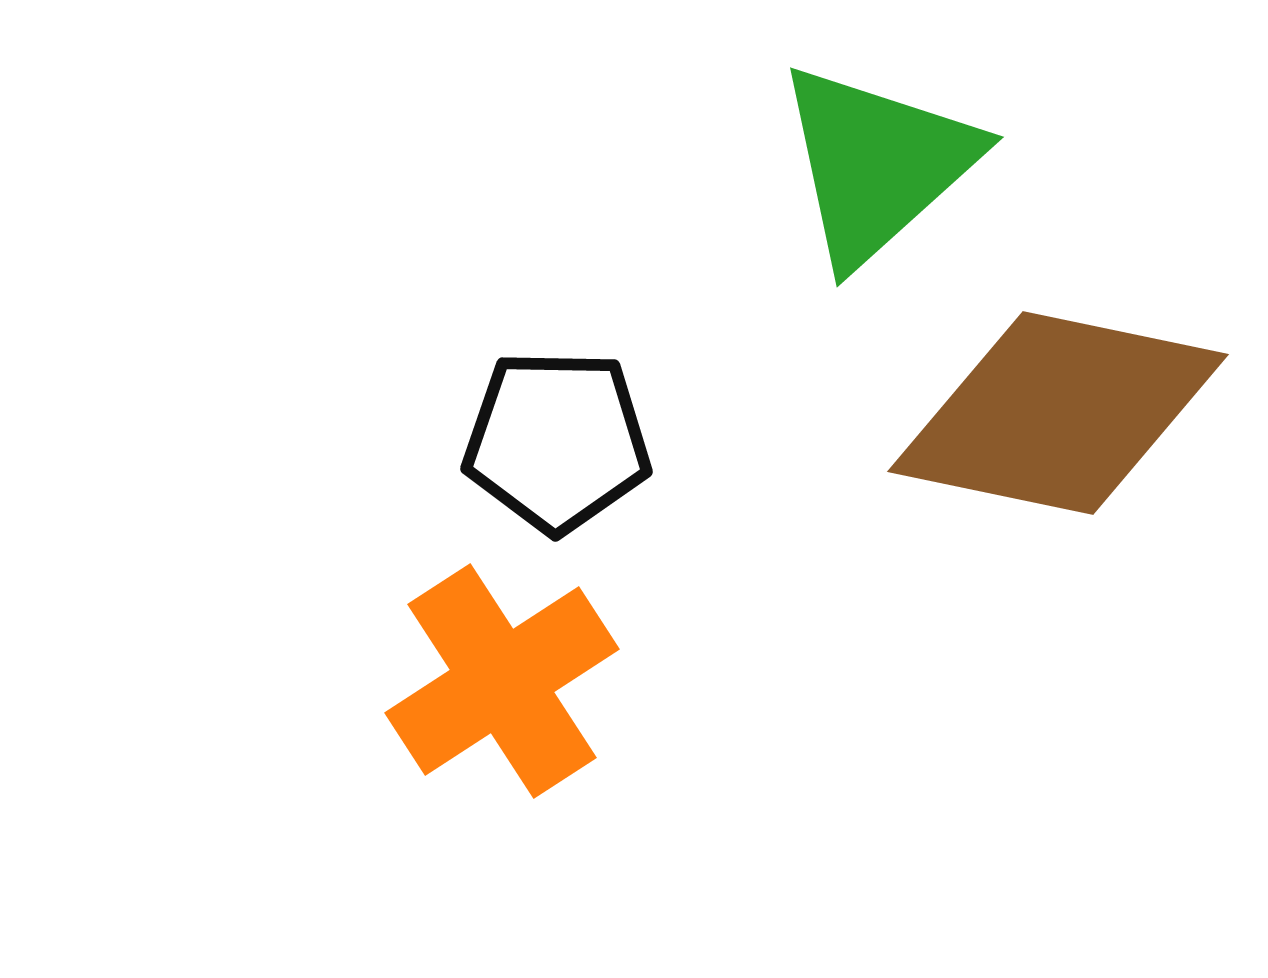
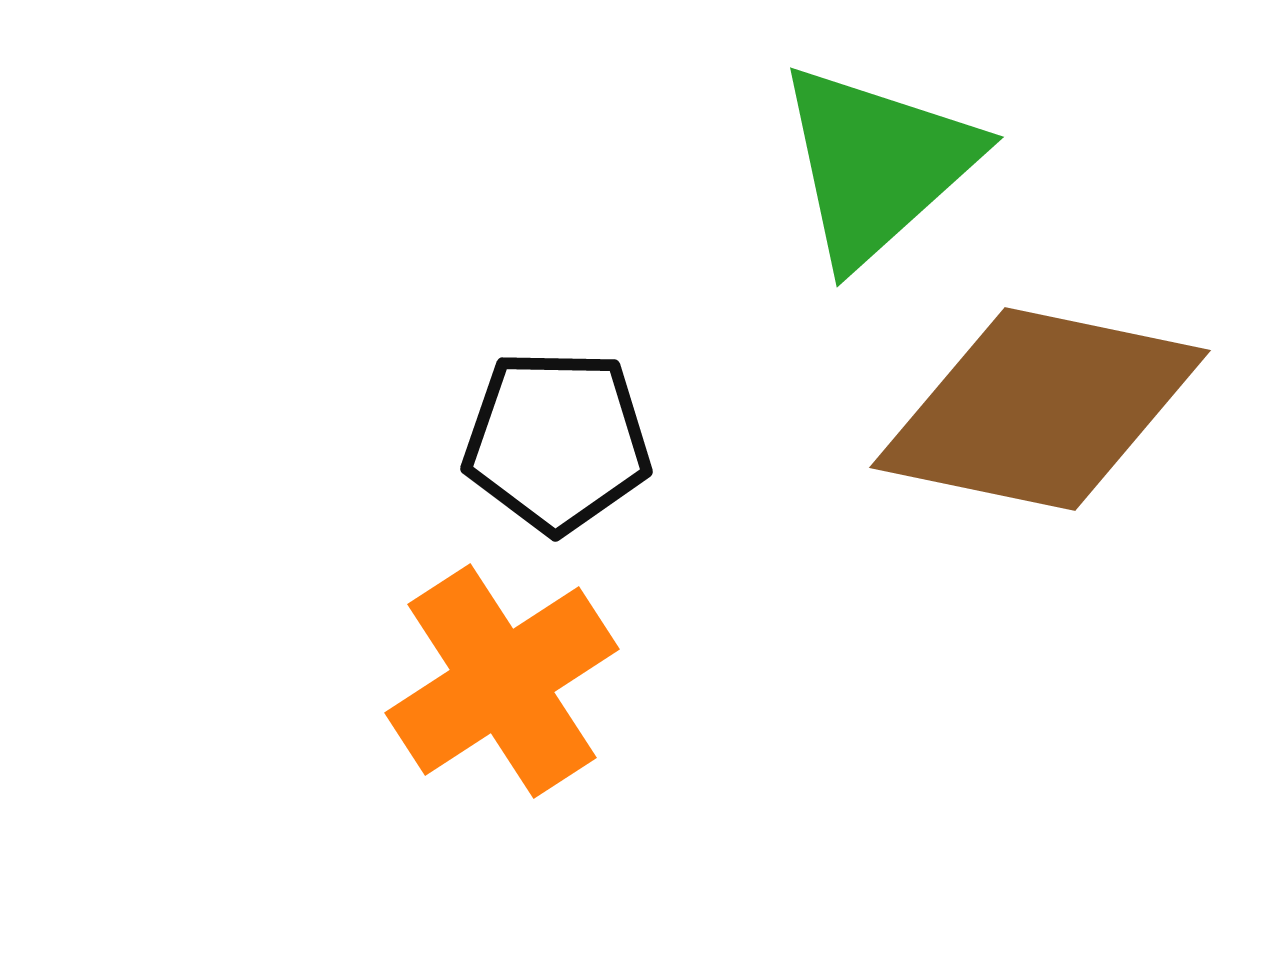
brown diamond: moved 18 px left, 4 px up
